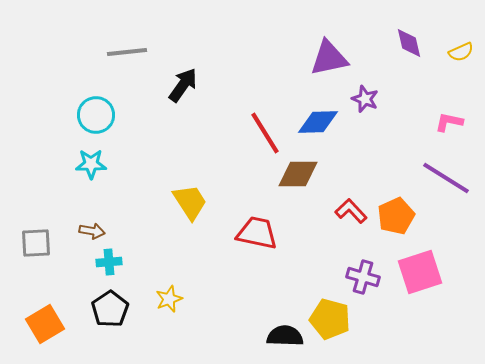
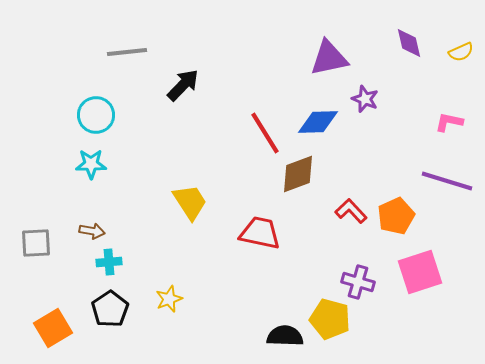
black arrow: rotated 9 degrees clockwise
brown diamond: rotated 21 degrees counterclockwise
purple line: moved 1 px right, 3 px down; rotated 15 degrees counterclockwise
red trapezoid: moved 3 px right
purple cross: moved 5 px left, 5 px down
orange square: moved 8 px right, 4 px down
